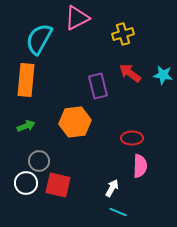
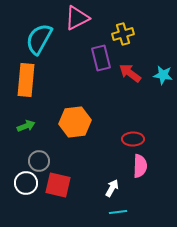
purple rectangle: moved 3 px right, 28 px up
red ellipse: moved 1 px right, 1 px down
cyan line: rotated 30 degrees counterclockwise
